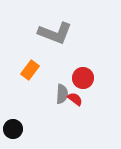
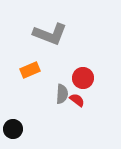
gray L-shape: moved 5 px left, 1 px down
orange rectangle: rotated 30 degrees clockwise
red semicircle: moved 2 px right, 1 px down
